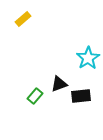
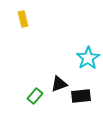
yellow rectangle: rotated 63 degrees counterclockwise
